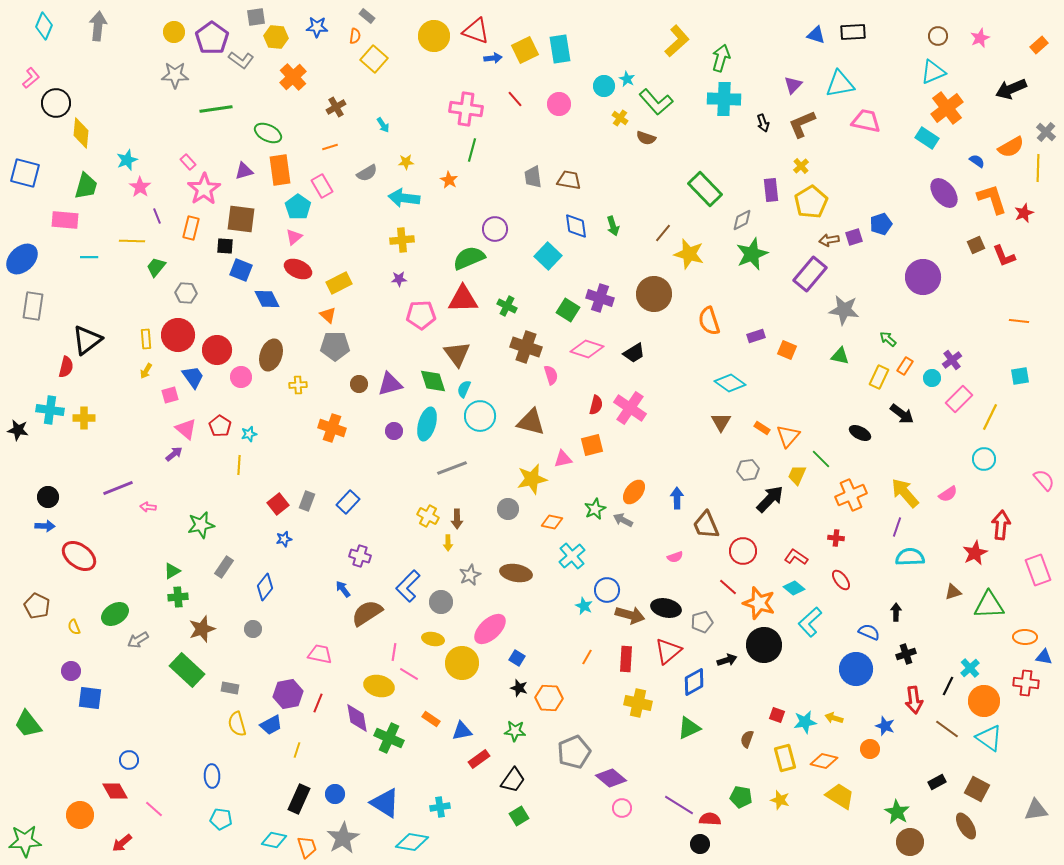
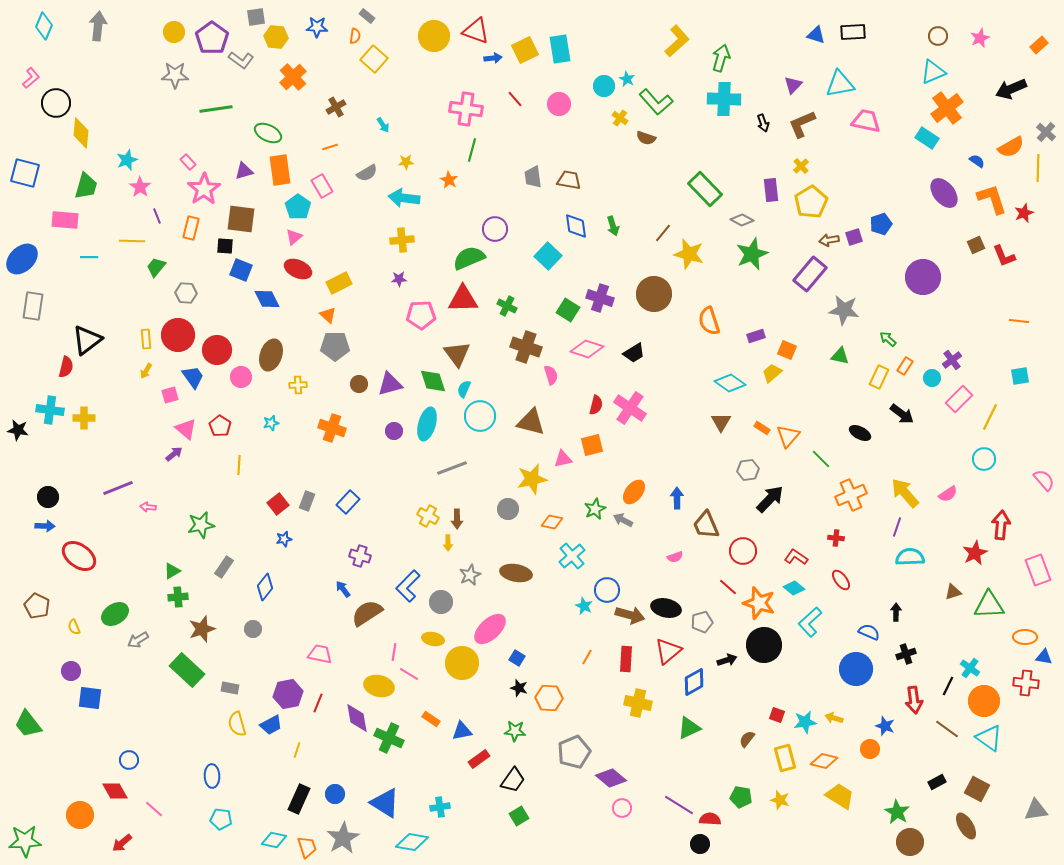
gray diamond at (742, 220): rotated 55 degrees clockwise
cyan star at (249, 434): moved 22 px right, 11 px up
yellow trapezoid at (797, 475): moved 25 px left, 102 px up; rotated 25 degrees clockwise
cyan cross at (970, 668): rotated 12 degrees counterclockwise
brown semicircle at (747, 739): rotated 18 degrees clockwise
